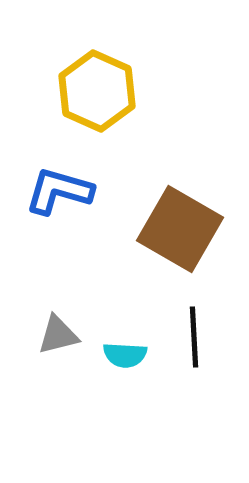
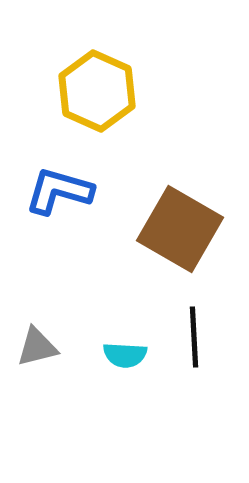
gray triangle: moved 21 px left, 12 px down
